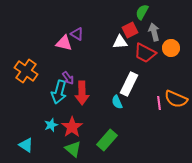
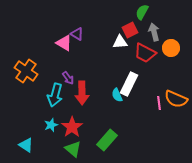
pink triangle: rotated 18 degrees clockwise
cyan arrow: moved 4 px left, 3 px down
cyan semicircle: moved 7 px up
